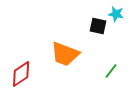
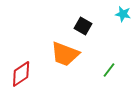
cyan star: moved 7 px right
black square: moved 15 px left; rotated 18 degrees clockwise
green line: moved 2 px left, 1 px up
